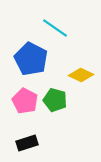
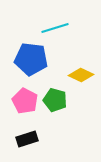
cyan line: rotated 52 degrees counterclockwise
blue pentagon: rotated 20 degrees counterclockwise
black rectangle: moved 4 px up
